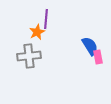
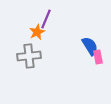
purple line: rotated 18 degrees clockwise
